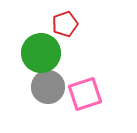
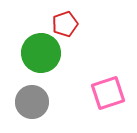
gray circle: moved 16 px left, 15 px down
pink square: moved 23 px right, 1 px up
